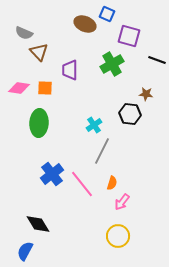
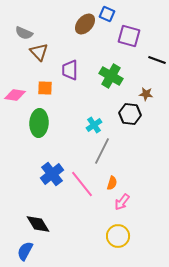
brown ellipse: rotated 70 degrees counterclockwise
green cross: moved 1 px left, 12 px down; rotated 30 degrees counterclockwise
pink diamond: moved 4 px left, 7 px down
